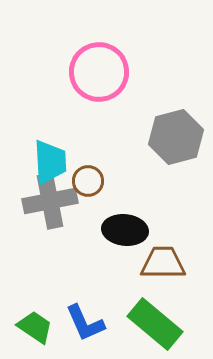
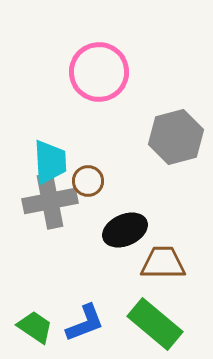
black ellipse: rotated 30 degrees counterclockwise
blue L-shape: rotated 87 degrees counterclockwise
